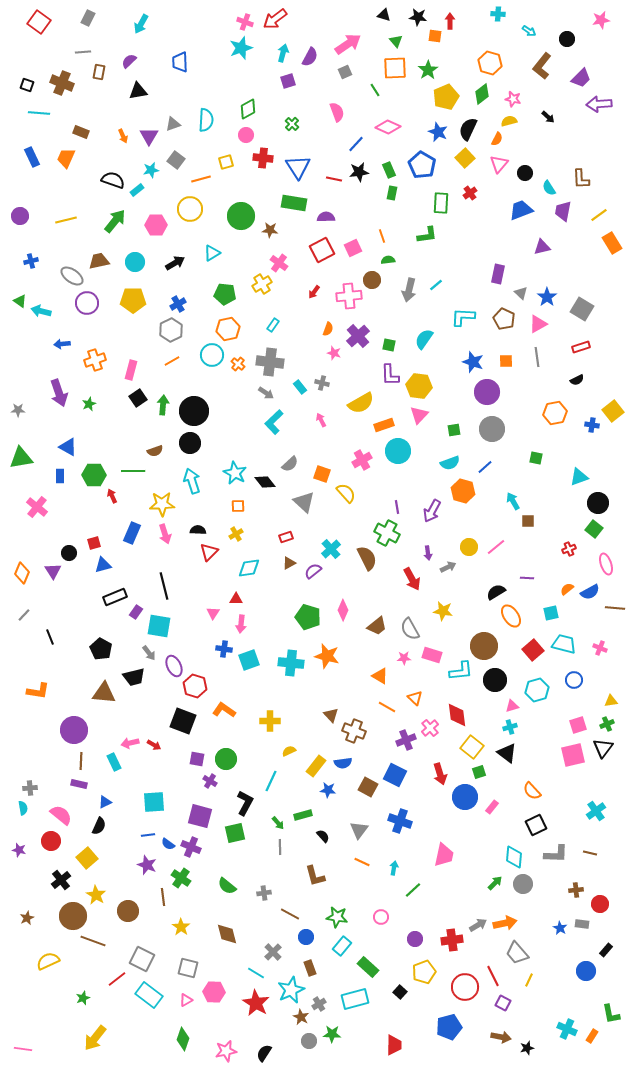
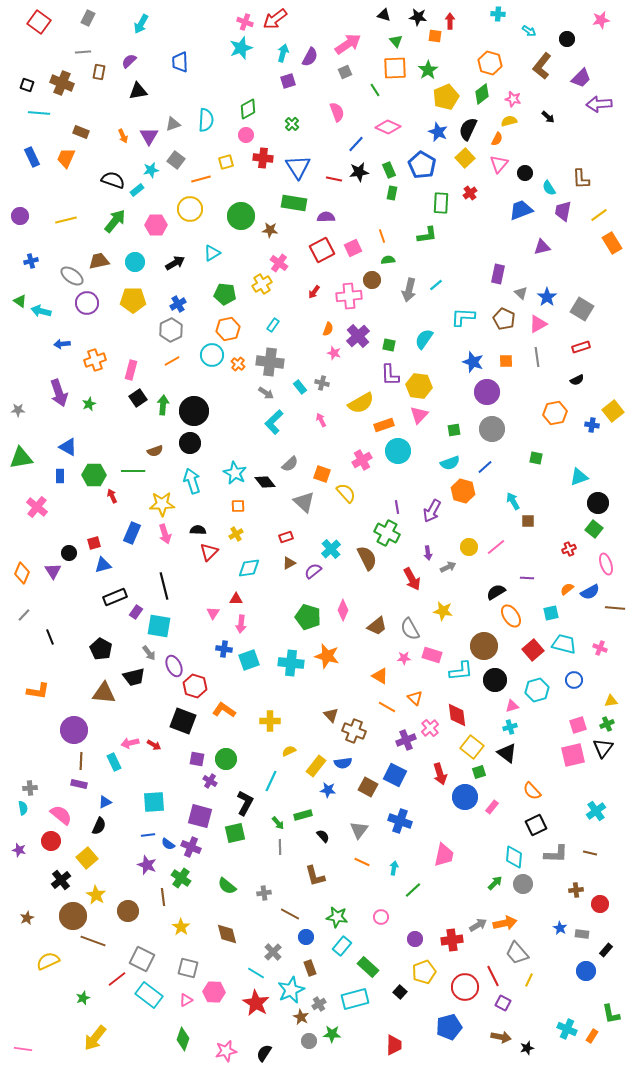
gray rectangle at (582, 924): moved 10 px down
